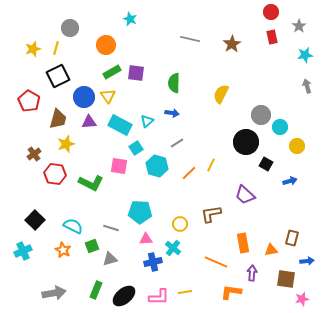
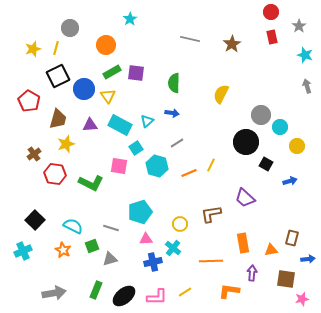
cyan star at (130, 19): rotated 16 degrees clockwise
cyan star at (305, 55): rotated 28 degrees clockwise
blue circle at (84, 97): moved 8 px up
purple triangle at (89, 122): moved 1 px right, 3 px down
orange line at (189, 173): rotated 21 degrees clockwise
purple trapezoid at (245, 195): moved 3 px down
cyan pentagon at (140, 212): rotated 20 degrees counterclockwise
blue arrow at (307, 261): moved 1 px right, 2 px up
orange line at (216, 262): moved 5 px left, 1 px up; rotated 25 degrees counterclockwise
yellow line at (185, 292): rotated 24 degrees counterclockwise
orange L-shape at (231, 292): moved 2 px left, 1 px up
pink L-shape at (159, 297): moved 2 px left
